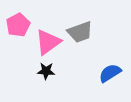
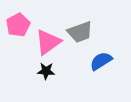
blue semicircle: moved 9 px left, 12 px up
